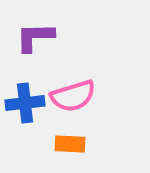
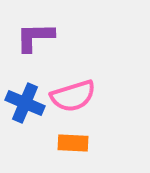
blue cross: rotated 30 degrees clockwise
orange rectangle: moved 3 px right, 1 px up
